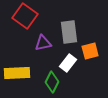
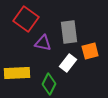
red square: moved 1 px right, 3 px down
purple triangle: rotated 24 degrees clockwise
green diamond: moved 3 px left, 2 px down
